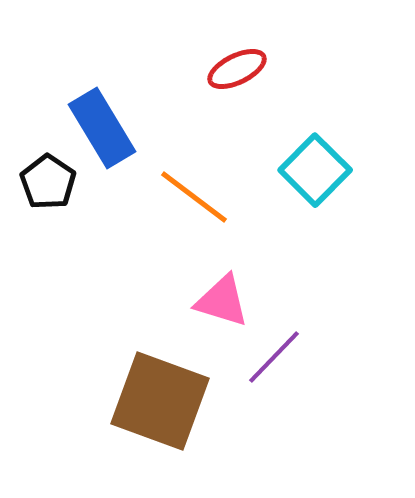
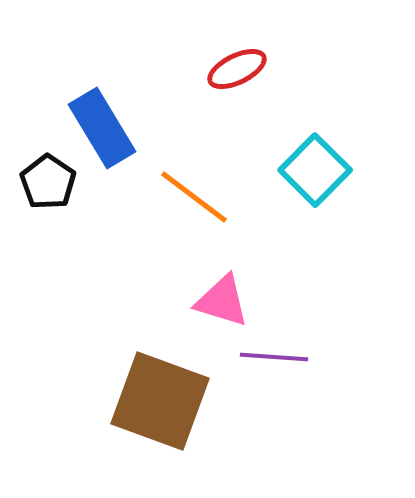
purple line: rotated 50 degrees clockwise
